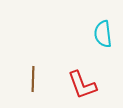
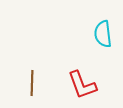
brown line: moved 1 px left, 4 px down
